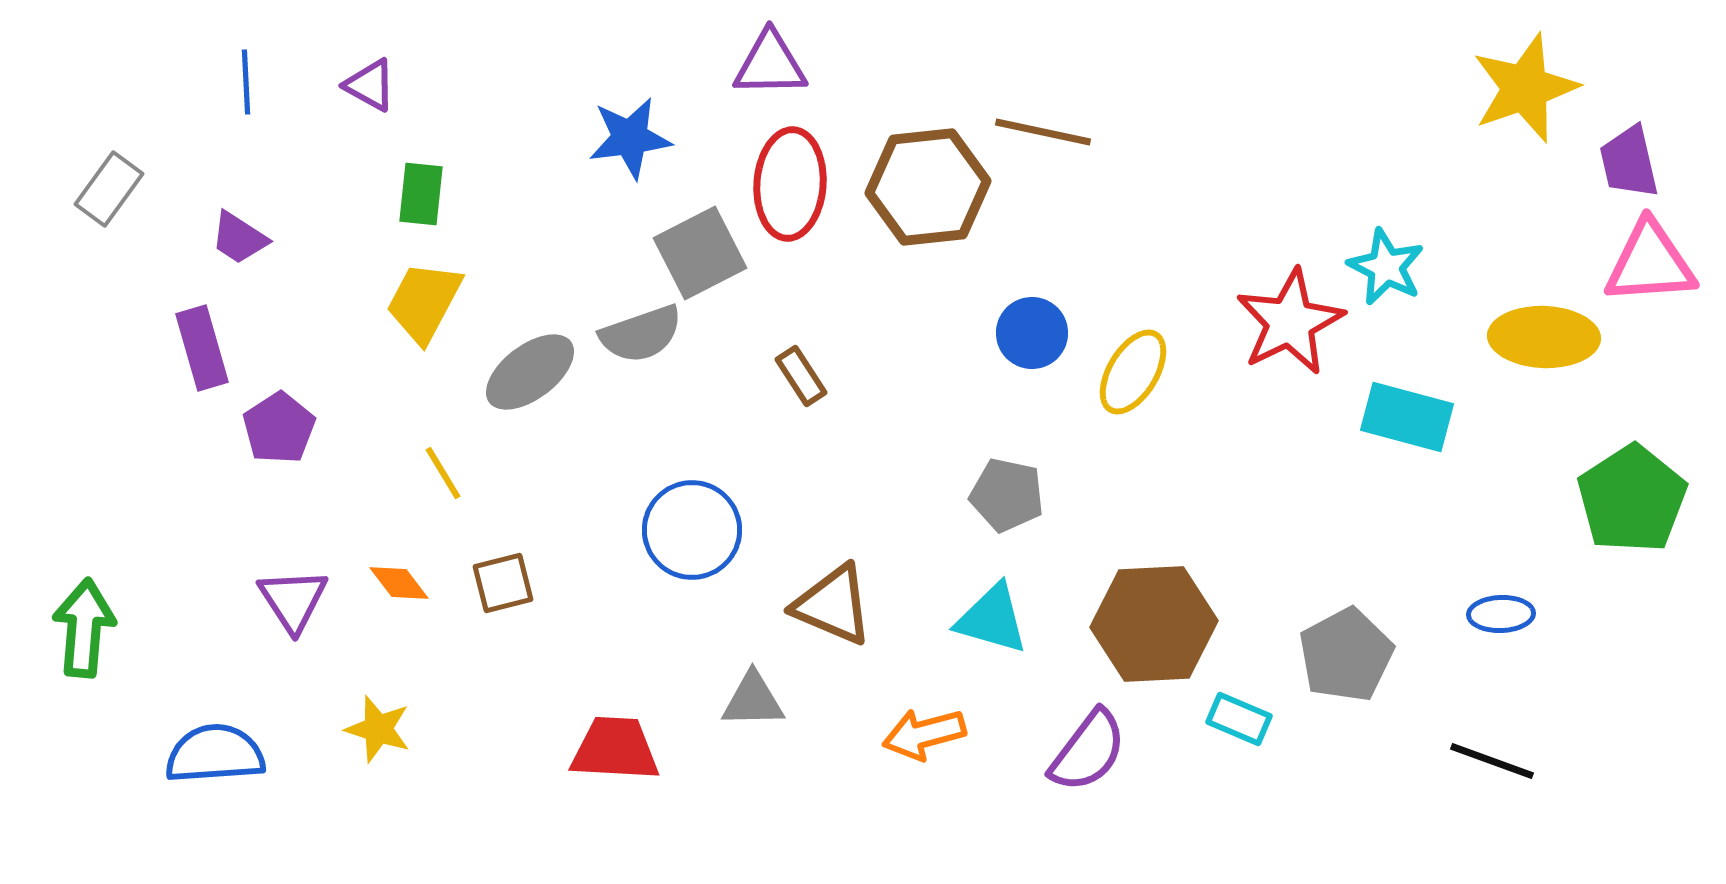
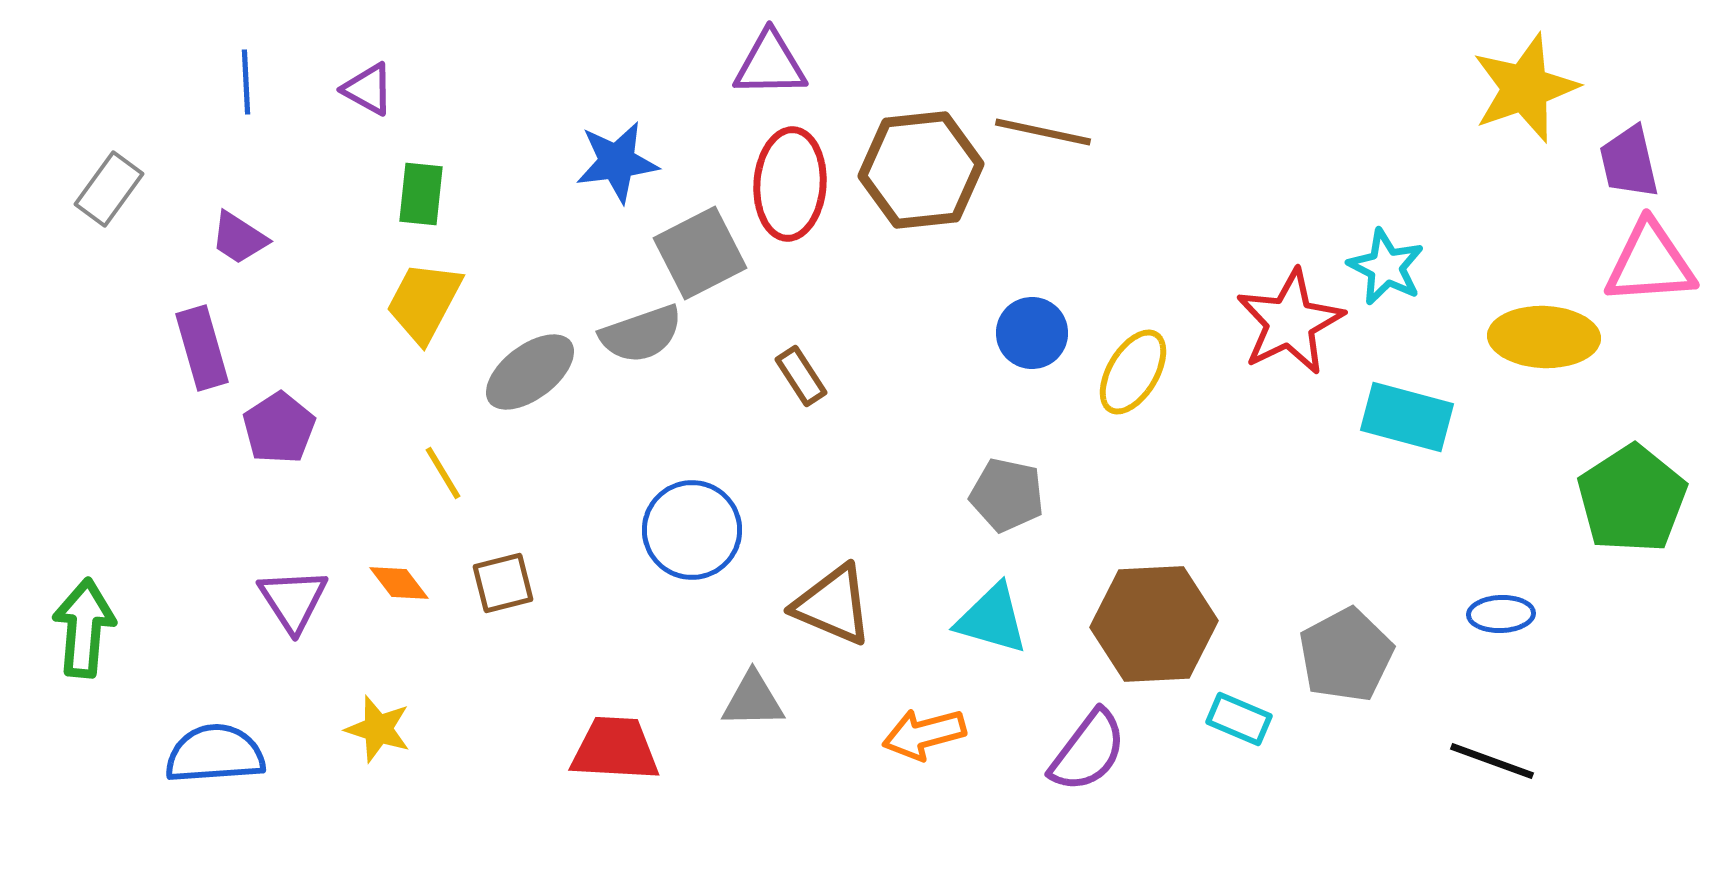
purple triangle at (370, 85): moved 2 px left, 4 px down
blue star at (630, 138): moved 13 px left, 24 px down
brown hexagon at (928, 187): moved 7 px left, 17 px up
